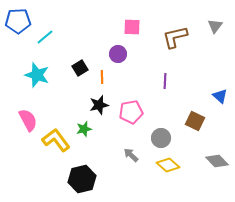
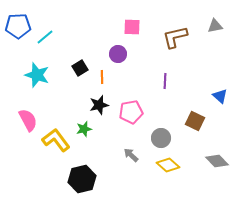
blue pentagon: moved 5 px down
gray triangle: rotated 42 degrees clockwise
